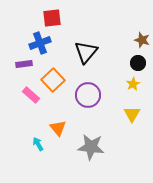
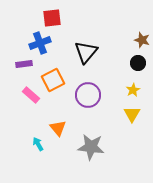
orange square: rotated 15 degrees clockwise
yellow star: moved 6 px down
